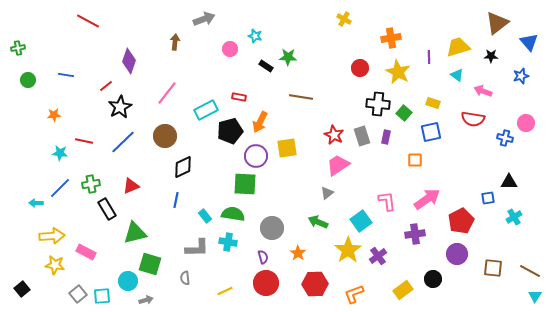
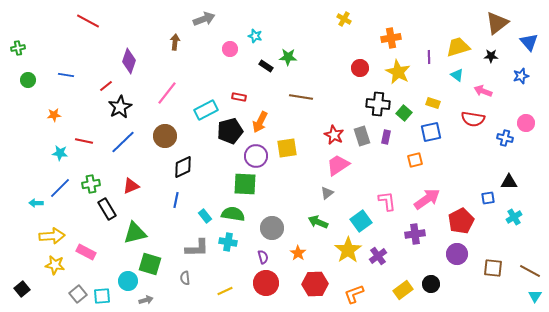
orange square at (415, 160): rotated 14 degrees counterclockwise
black circle at (433, 279): moved 2 px left, 5 px down
